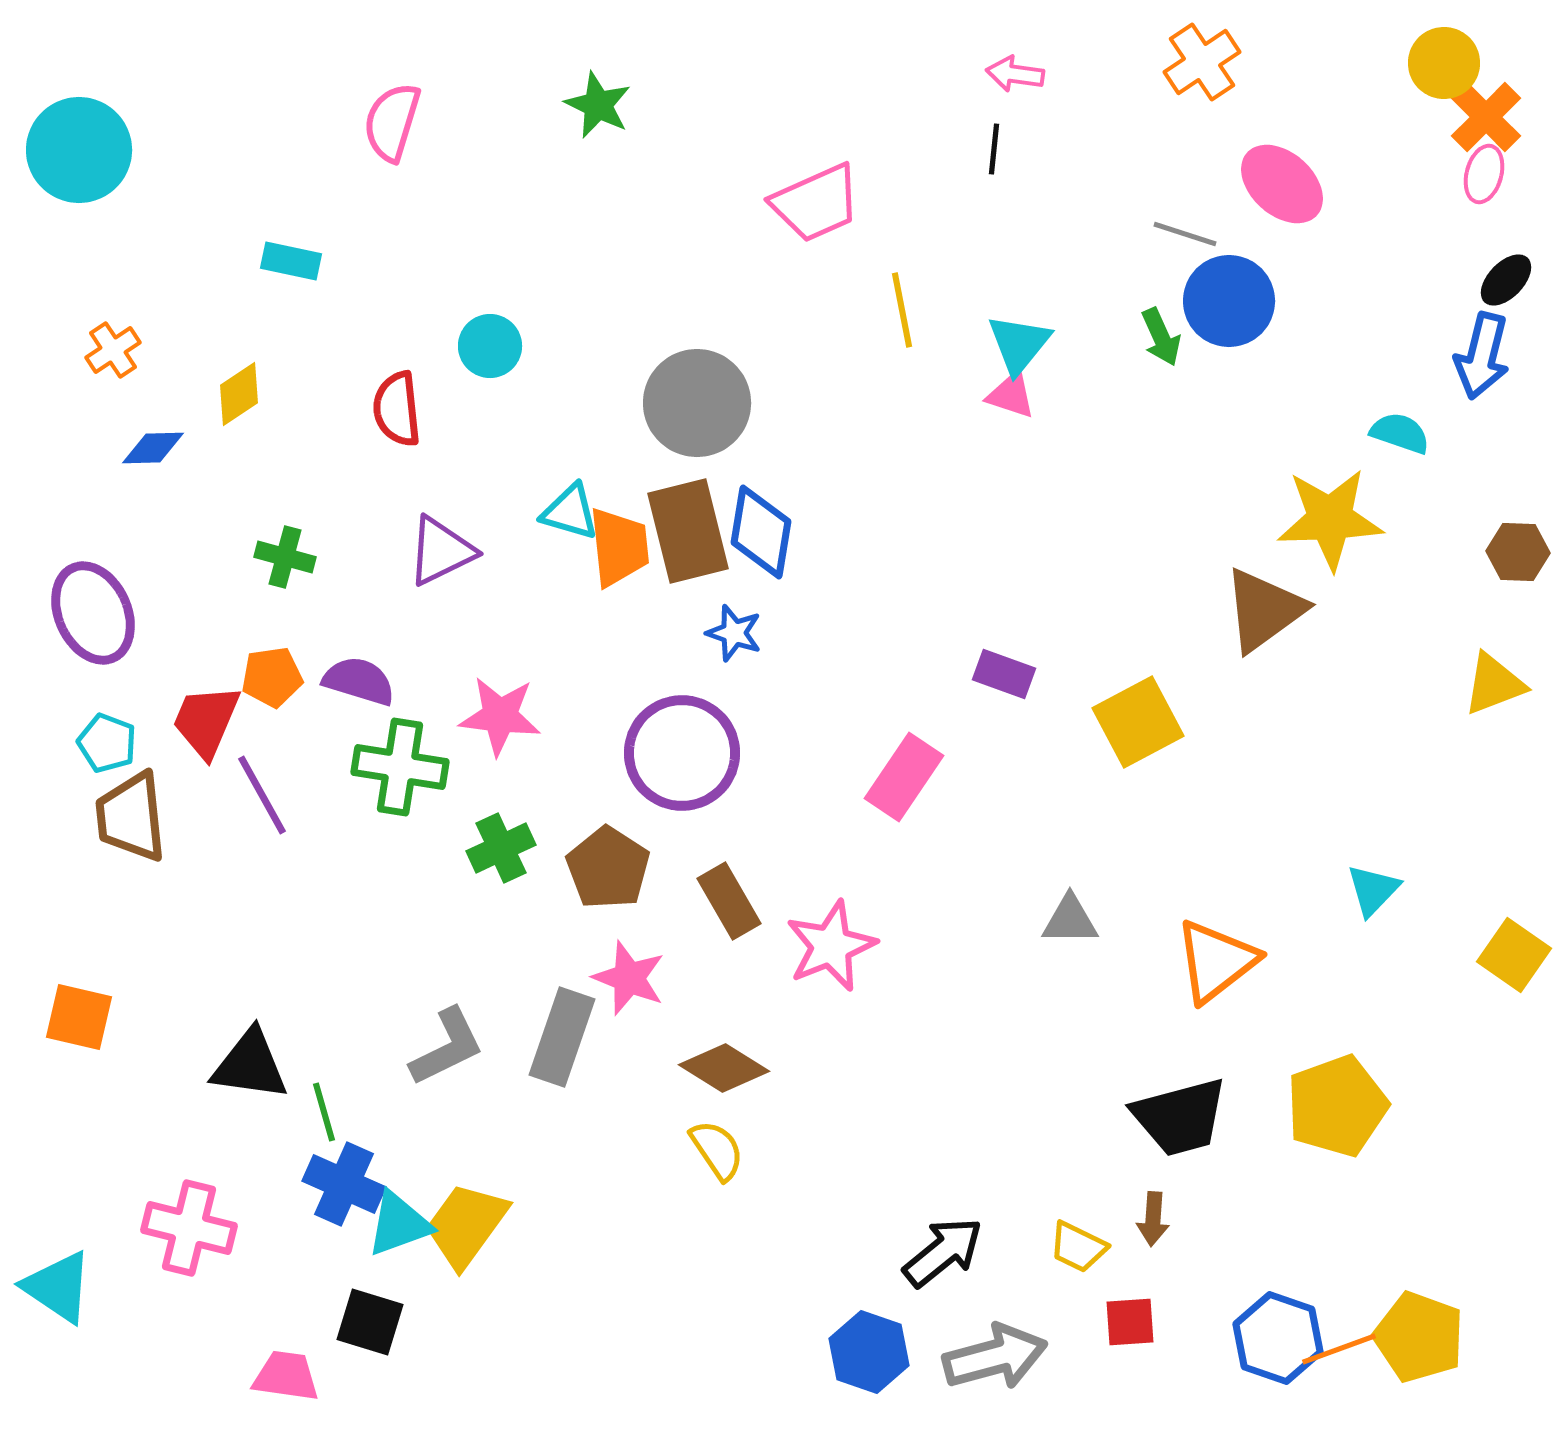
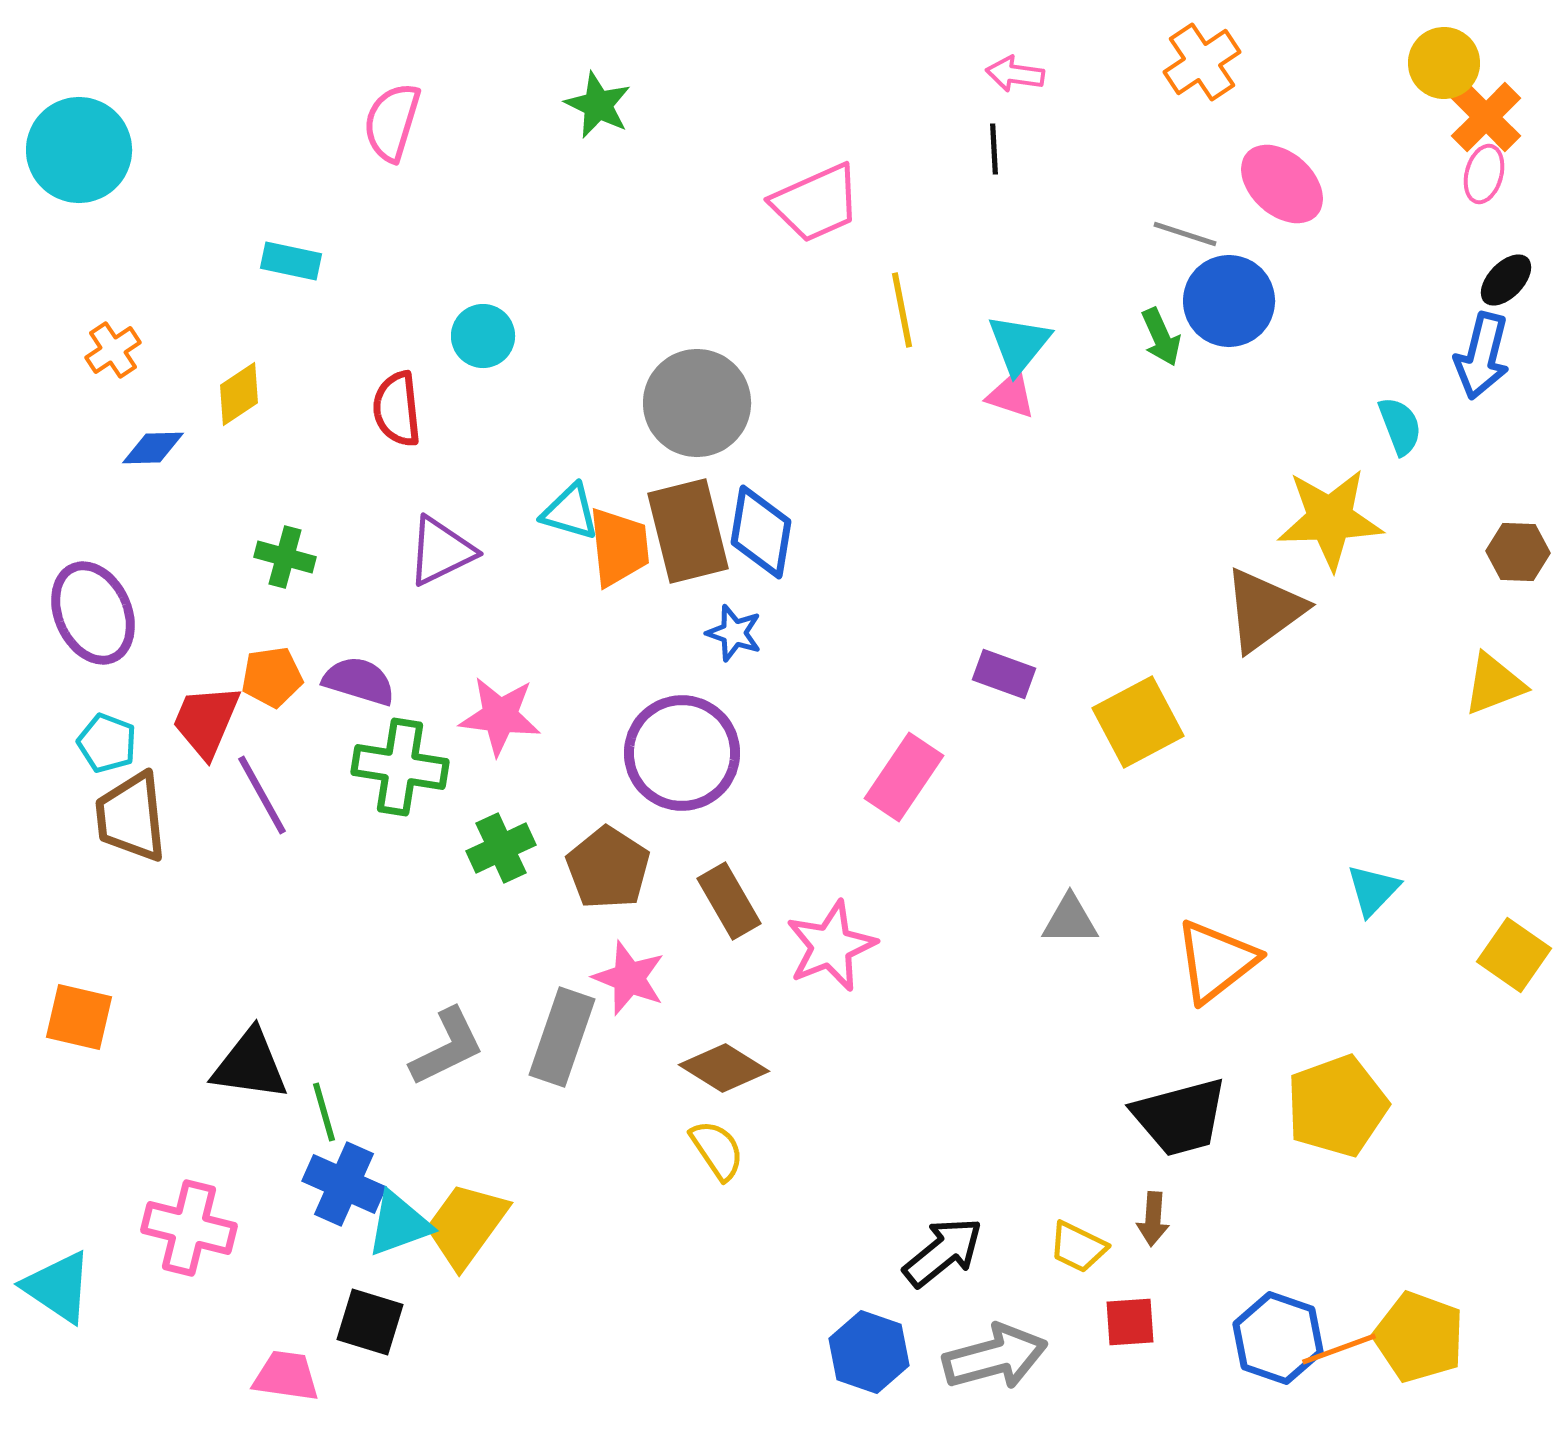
black line at (994, 149): rotated 9 degrees counterclockwise
cyan circle at (490, 346): moved 7 px left, 10 px up
cyan semicircle at (1400, 433): moved 7 px up; rotated 50 degrees clockwise
